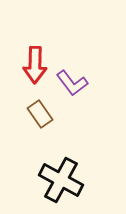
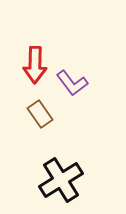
black cross: rotated 30 degrees clockwise
